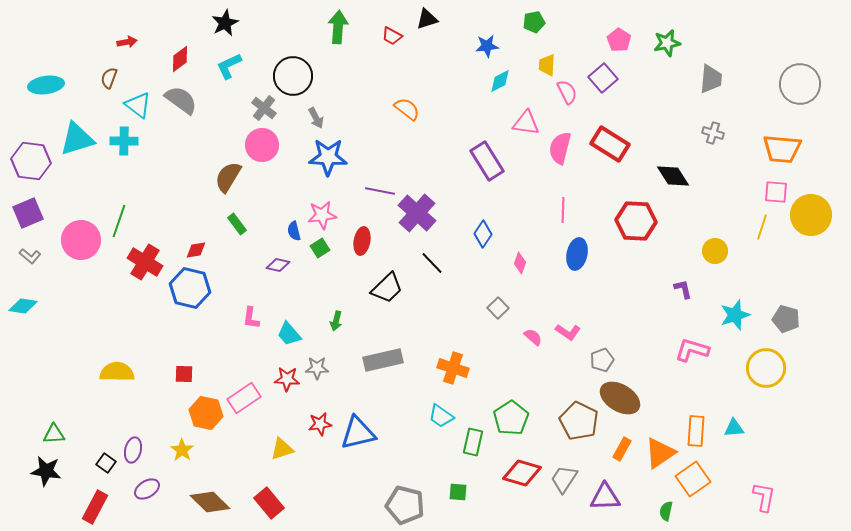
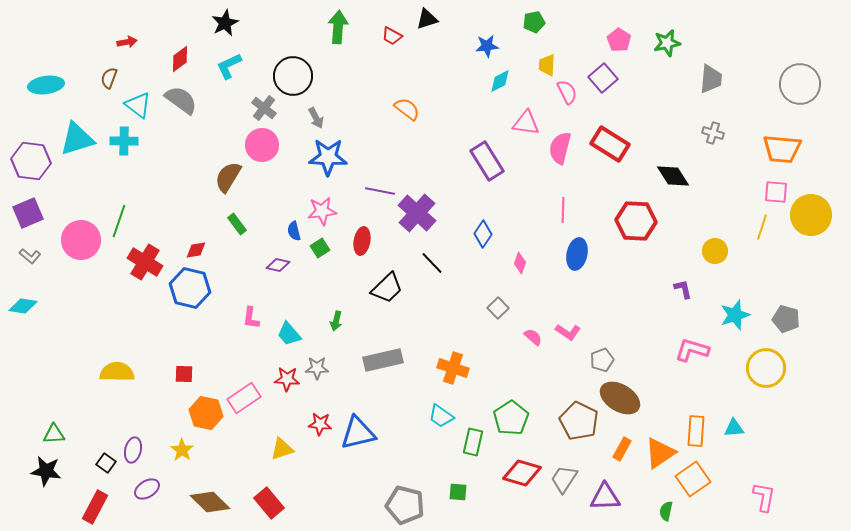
pink star at (322, 215): moved 4 px up
red star at (320, 424): rotated 15 degrees clockwise
